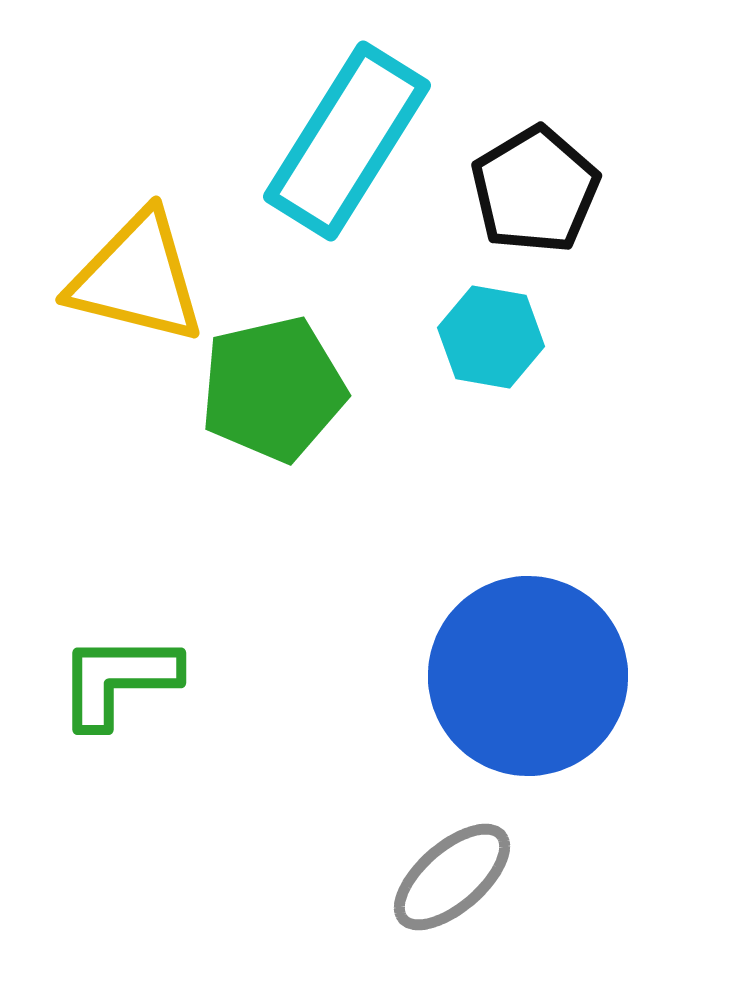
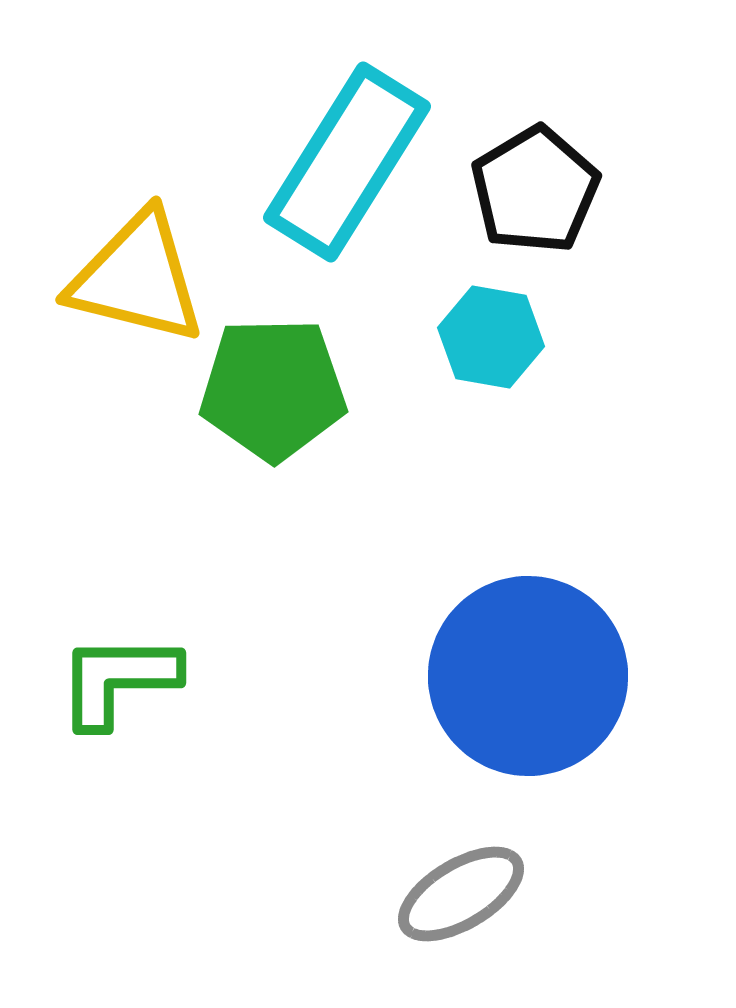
cyan rectangle: moved 21 px down
green pentagon: rotated 12 degrees clockwise
gray ellipse: moved 9 px right, 17 px down; rotated 10 degrees clockwise
